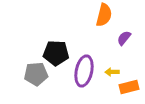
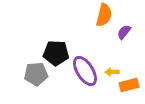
purple semicircle: moved 6 px up
purple ellipse: moved 1 px right; rotated 44 degrees counterclockwise
orange rectangle: moved 2 px up
